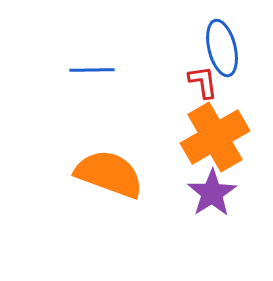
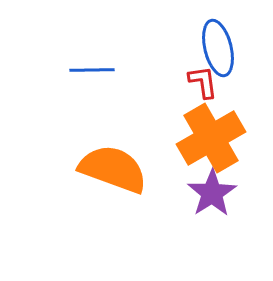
blue ellipse: moved 4 px left
orange cross: moved 4 px left, 1 px down
orange semicircle: moved 4 px right, 5 px up
